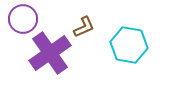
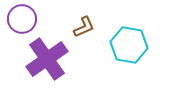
purple circle: moved 1 px left
purple cross: moved 3 px left, 6 px down
